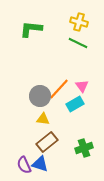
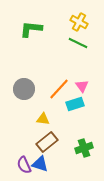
yellow cross: rotated 12 degrees clockwise
gray circle: moved 16 px left, 7 px up
cyan rectangle: rotated 12 degrees clockwise
